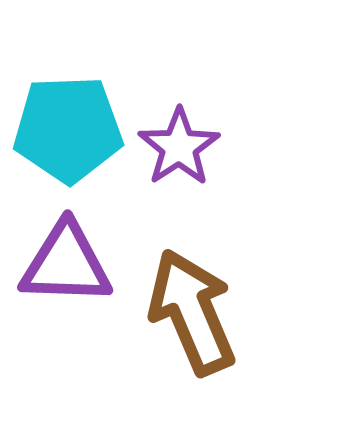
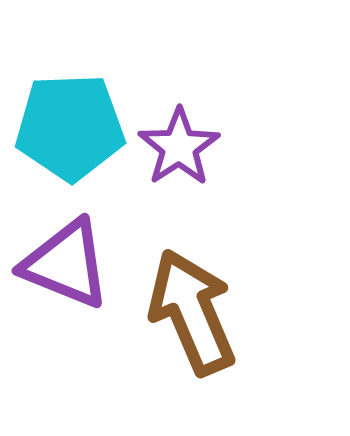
cyan pentagon: moved 2 px right, 2 px up
purple triangle: rotated 20 degrees clockwise
